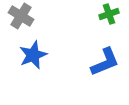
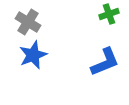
gray cross: moved 7 px right, 6 px down
